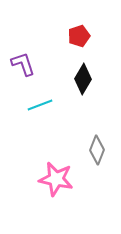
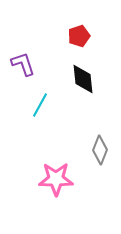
black diamond: rotated 36 degrees counterclockwise
cyan line: rotated 40 degrees counterclockwise
gray diamond: moved 3 px right
pink star: rotated 12 degrees counterclockwise
